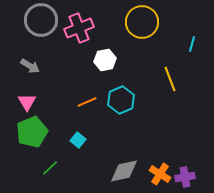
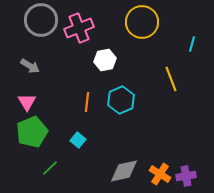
yellow line: moved 1 px right
orange line: rotated 60 degrees counterclockwise
purple cross: moved 1 px right, 1 px up
